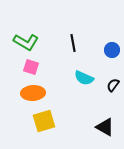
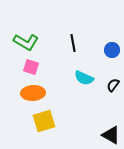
black triangle: moved 6 px right, 8 px down
